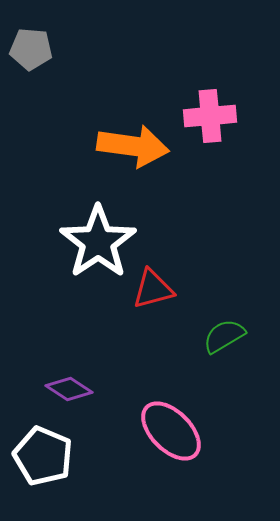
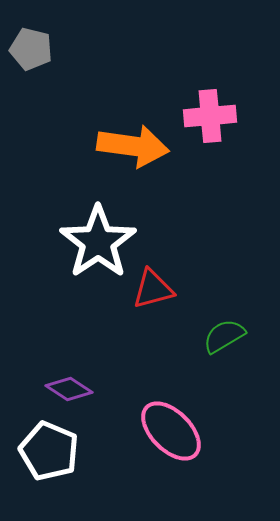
gray pentagon: rotated 9 degrees clockwise
white pentagon: moved 6 px right, 5 px up
